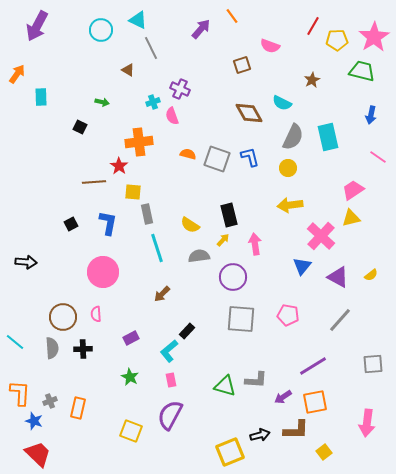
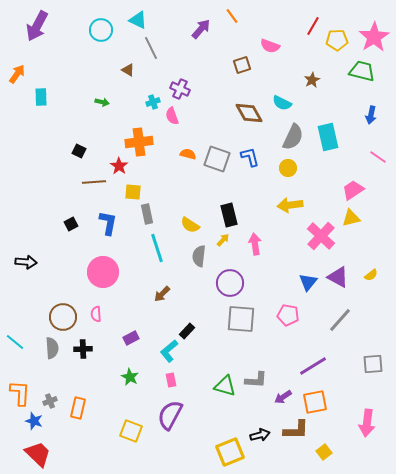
black square at (80, 127): moved 1 px left, 24 px down
gray semicircle at (199, 256): rotated 75 degrees counterclockwise
blue triangle at (302, 266): moved 6 px right, 16 px down
purple circle at (233, 277): moved 3 px left, 6 px down
